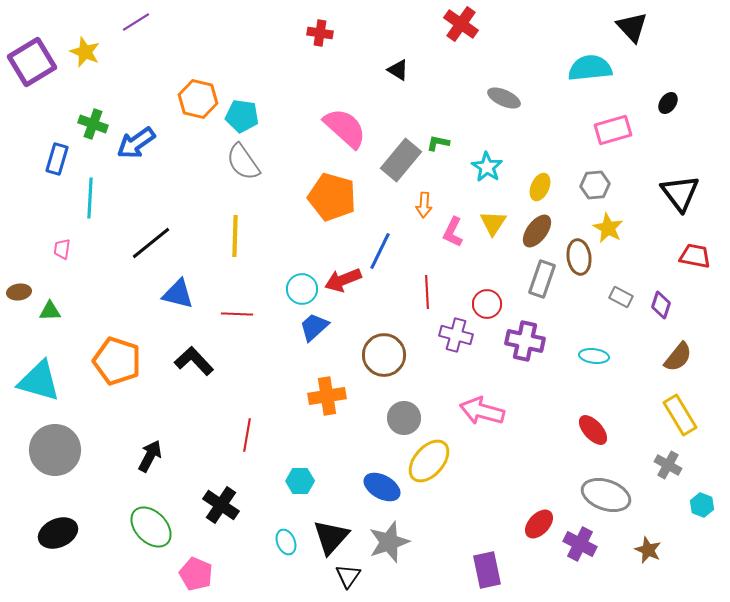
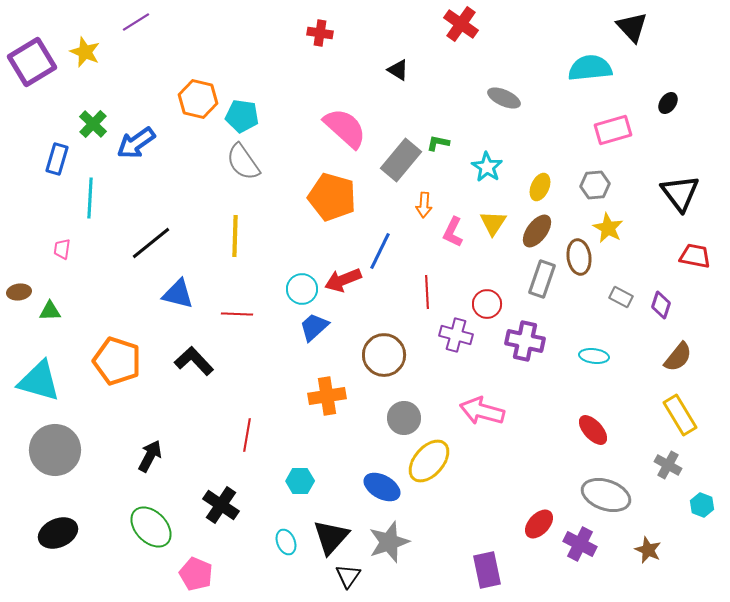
green cross at (93, 124): rotated 24 degrees clockwise
